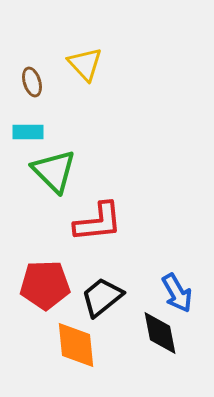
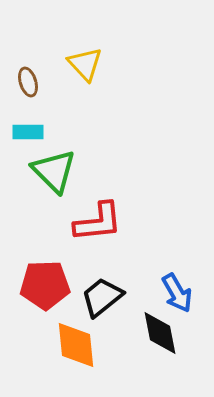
brown ellipse: moved 4 px left
